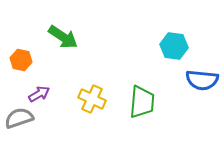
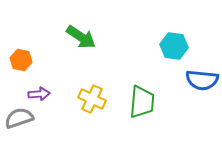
green arrow: moved 18 px right
purple arrow: rotated 25 degrees clockwise
